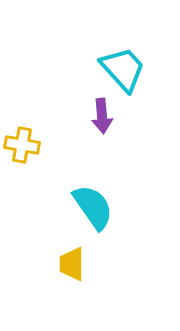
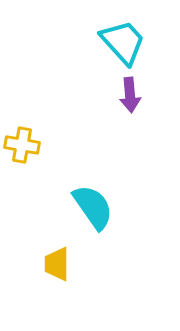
cyan trapezoid: moved 27 px up
purple arrow: moved 28 px right, 21 px up
yellow trapezoid: moved 15 px left
